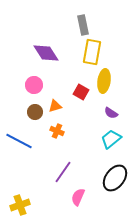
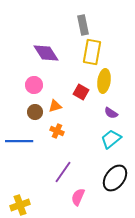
blue line: rotated 28 degrees counterclockwise
